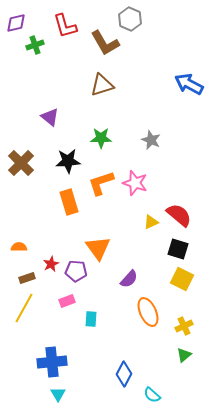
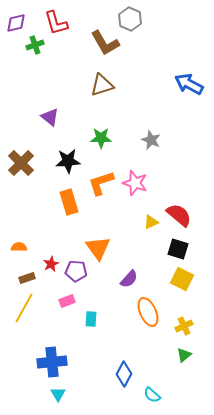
red L-shape: moved 9 px left, 3 px up
